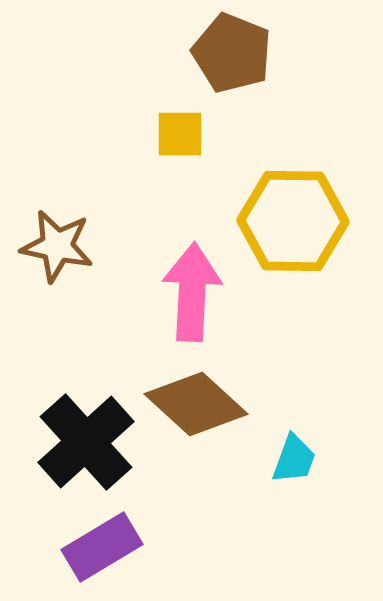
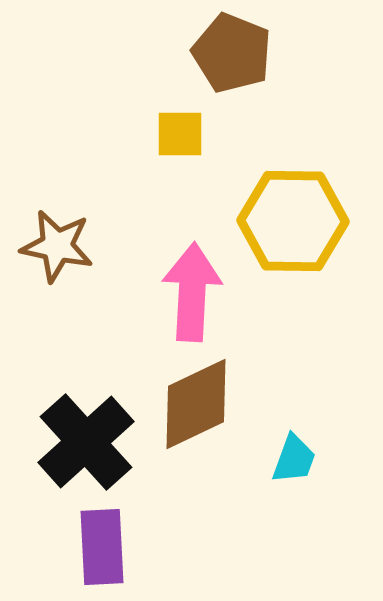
brown diamond: rotated 68 degrees counterclockwise
purple rectangle: rotated 62 degrees counterclockwise
